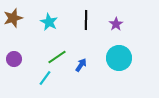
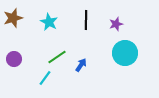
purple star: rotated 16 degrees clockwise
cyan circle: moved 6 px right, 5 px up
